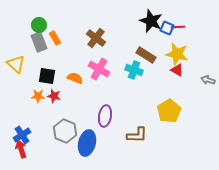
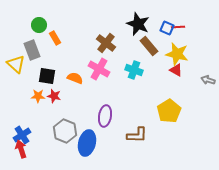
black star: moved 13 px left, 3 px down
brown cross: moved 10 px right, 5 px down
gray rectangle: moved 7 px left, 8 px down
brown rectangle: moved 3 px right, 9 px up; rotated 18 degrees clockwise
red triangle: moved 1 px left
